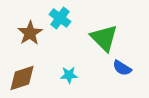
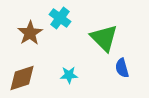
blue semicircle: rotated 42 degrees clockwise
